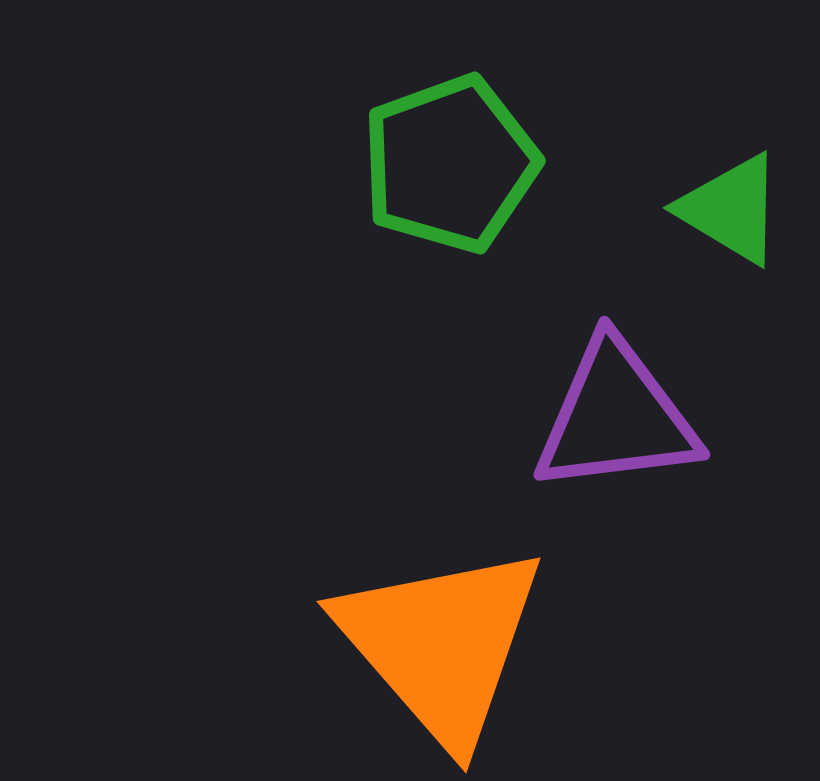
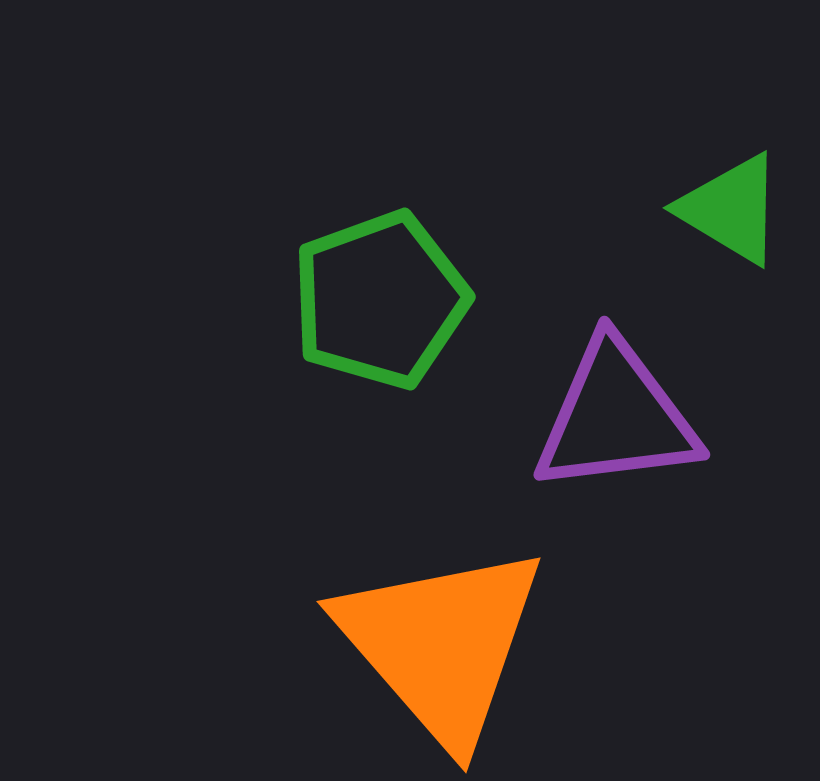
green pentagon: moved 70 px left, 136 px down
